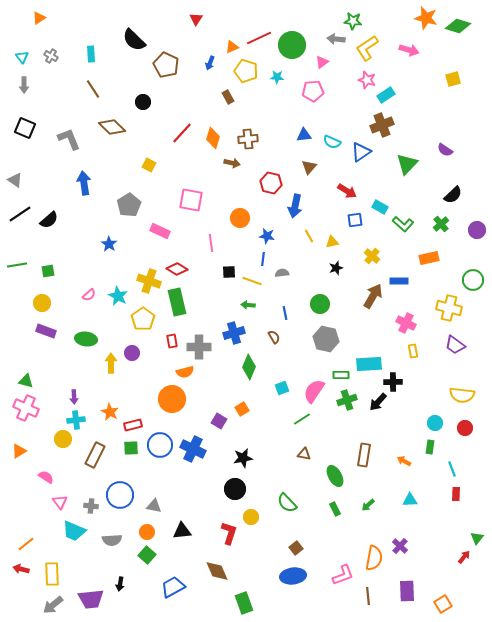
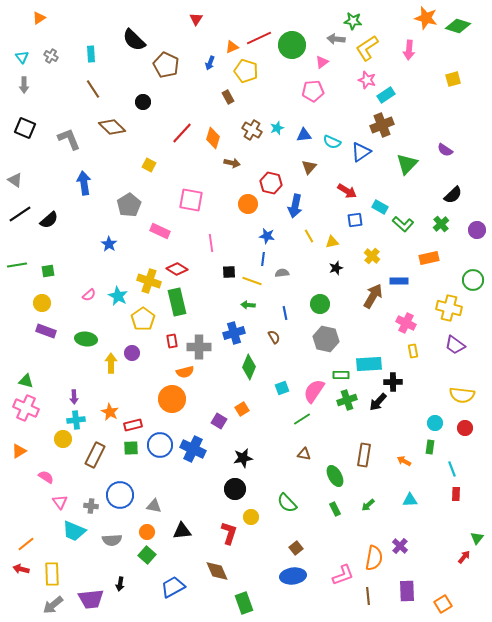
pink arrow at (409, 50): rotated 78 degrees clockwise
cyan star at (277, 77): moved 51 px down; rotated 24 degrees counterclockwise
brown cross at (248, 139): moved 4 px right, 9 px up; rotated 36 degrees clockwise
orange circle at (240, 218): moved 8 px right, 14 px up
